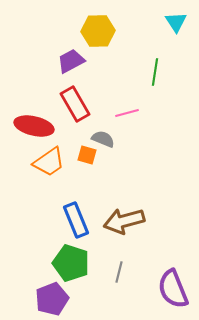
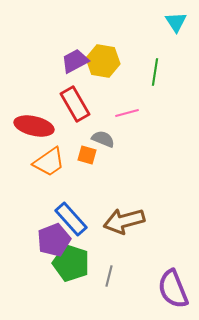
yellow hexagon: moved 5 px right, 30 px down; rotated 12 degrees clockwise
purple trapezoid: moved 4 px right
blue rectangle: moved 5 px left, 1 px up; rotated 20 degrees counterclockwise
gray line: moved 10 px left, 4 px down
purple pentagon: moved 2 px right, 59 px up
